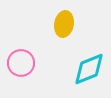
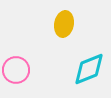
pink circle: moved 5 px left, 7 px down
